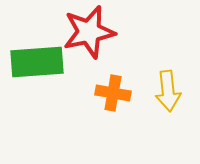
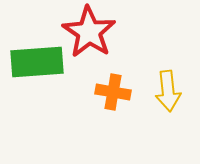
red star: rotated 26 degrees counterclockwise
orange cross: moved 1 px up
